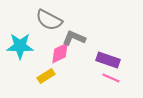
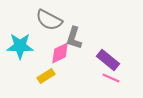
gray L-shape: rotated 95 degrees counterclockwise
purple rectangle: rotated 20 degrees clockwise
